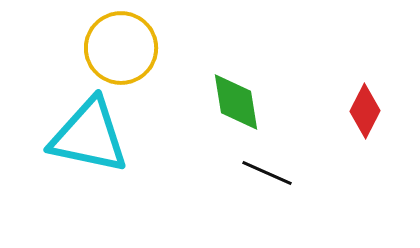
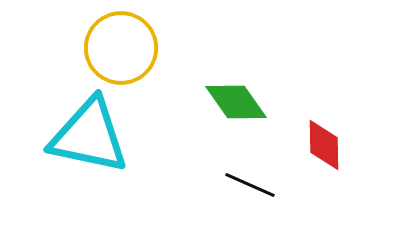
green diamond: rotated 26 degrees counterclockwise
red diamond: moved 41 px left, 34 px down; rotated 28 degrees counterclockwise
black line: moved 17 px left, 12 px down
